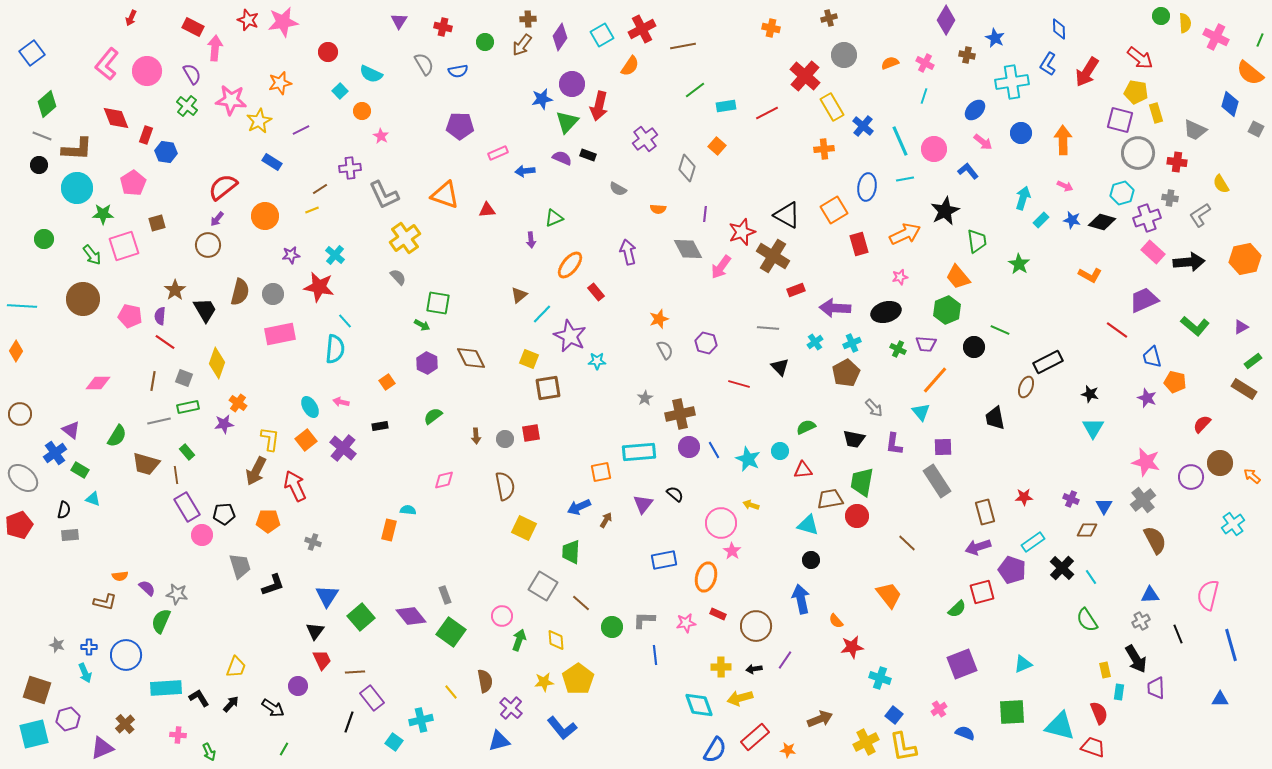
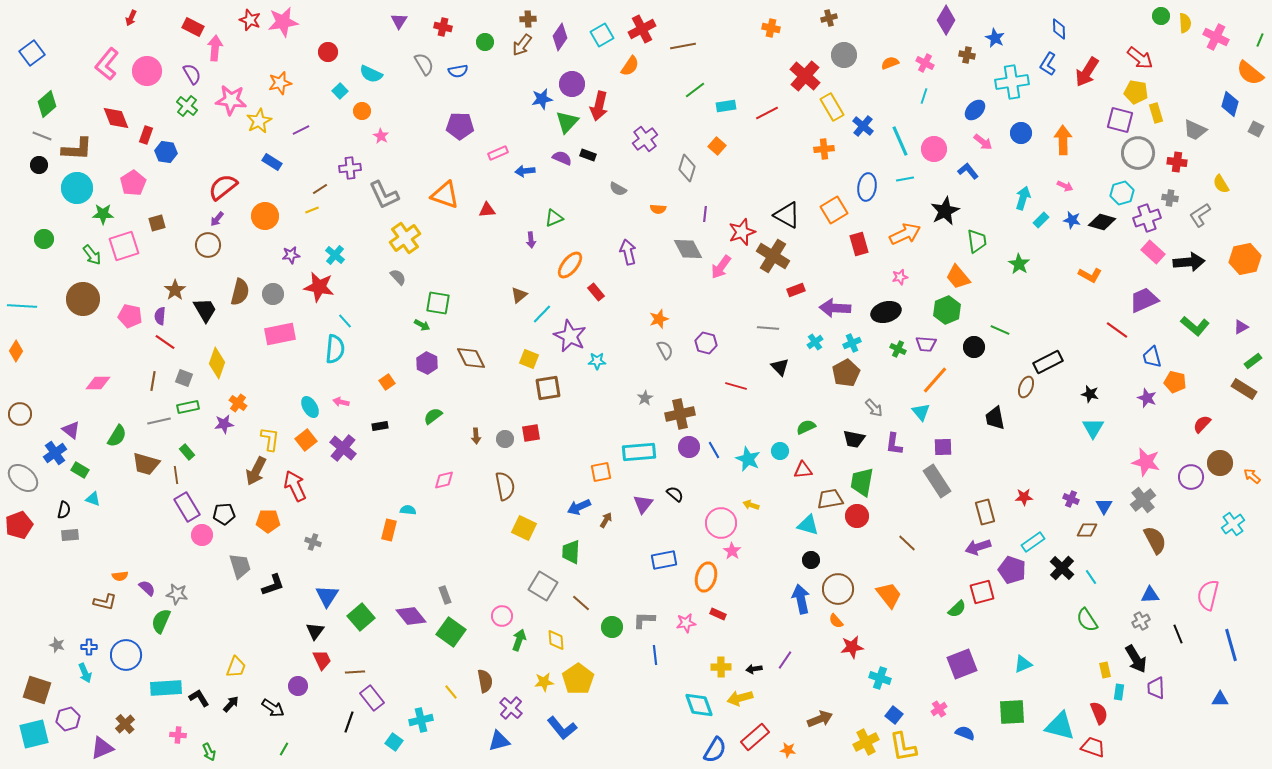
red star at (248, 20): moved 2 px right
red line at (739, 384): moved 3 px left, 2 px down
brown circle at (756, 626): moved 82 px right, 37 px up
